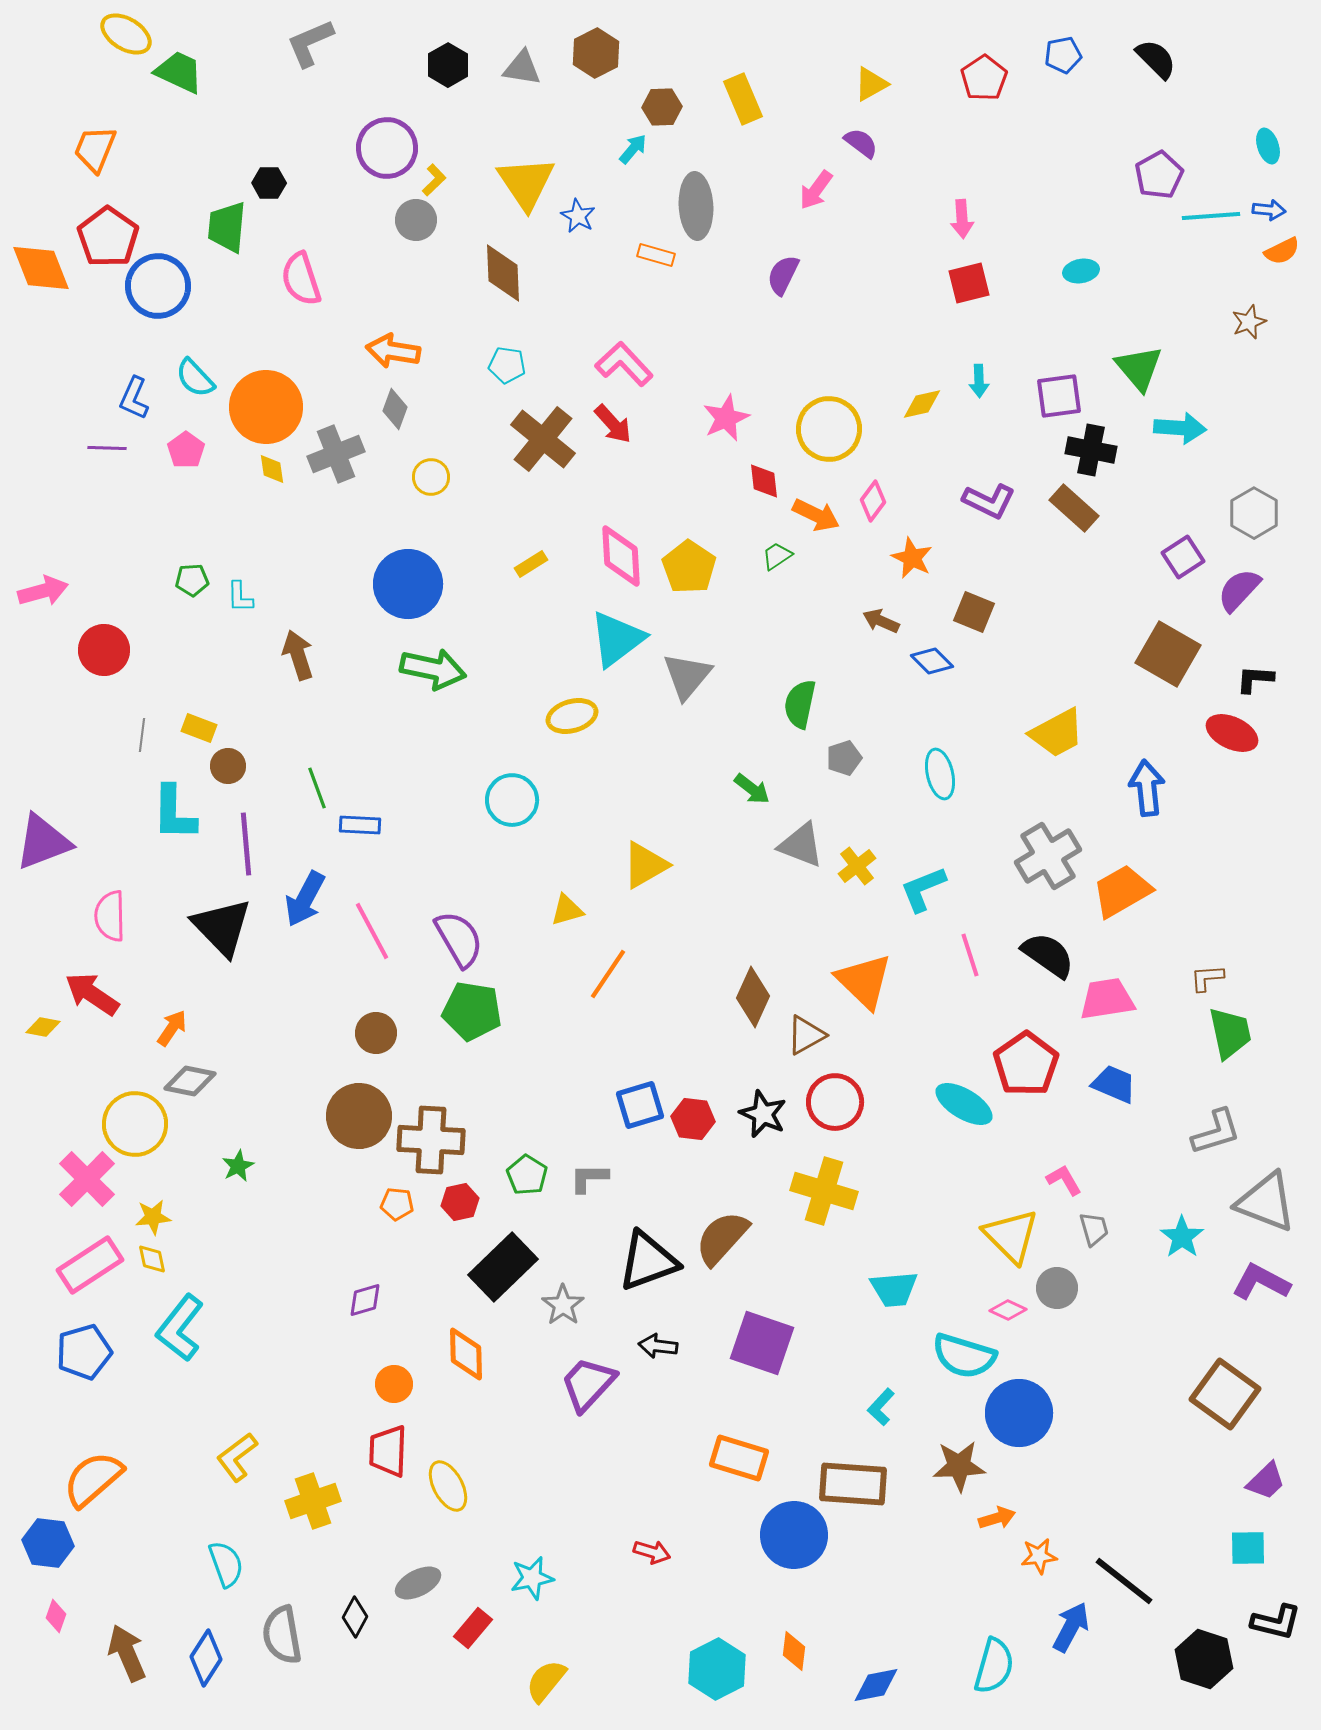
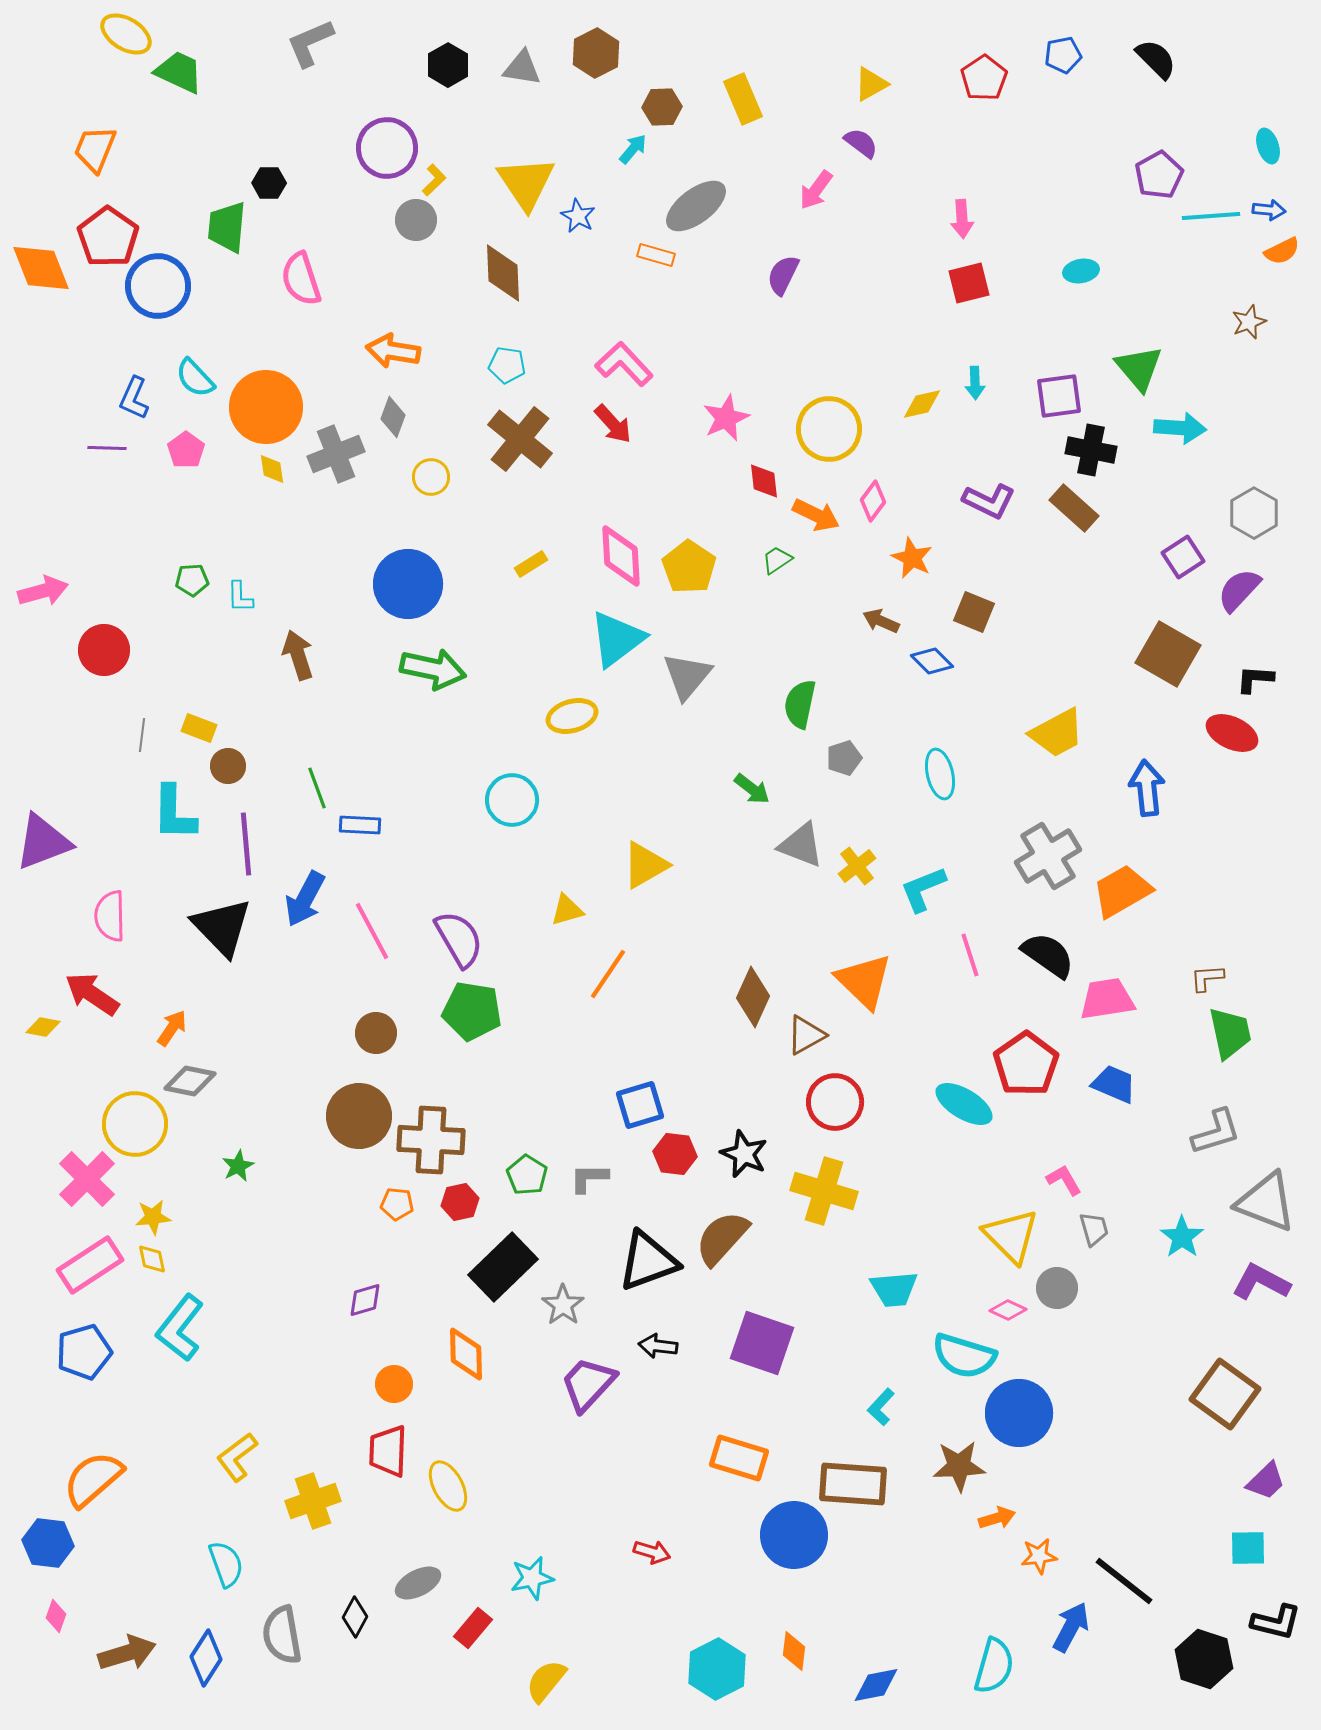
gray ellipse at (696, 206): rotated 56 degrees clockwise
cyan arrow at (979, 381): moved 4 px left, 2 px down
gray diamond at (395, 409): moved 2 px left, 8 px down
brown cross at (543, 439): moved 23 px left
green trapezoid at (777, 556): moved 4 px down
black star at (763, 1114): moved 19 px left, 40 px down
red hexagon at (693, 1119): moved 18 px left, 35 px down
brown arrow at (127, 1653): rotated 96 degrees clockwise
